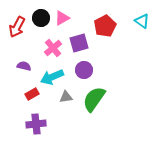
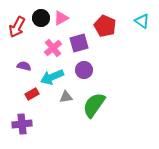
pink triangle: moved 1 px left
red pentagon: rotated 20 degrees counterclockwise
green semicircle: moved 6 px down
purple cross: moved 14 px left
